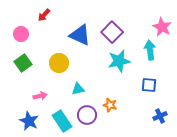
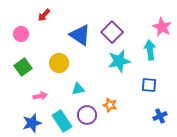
blue triangle: rotated 10 degrees clockwise
green square: moved 4 px down
blue star: moved 3 px right, 2 px down; rotated 30 degrees clockwise
